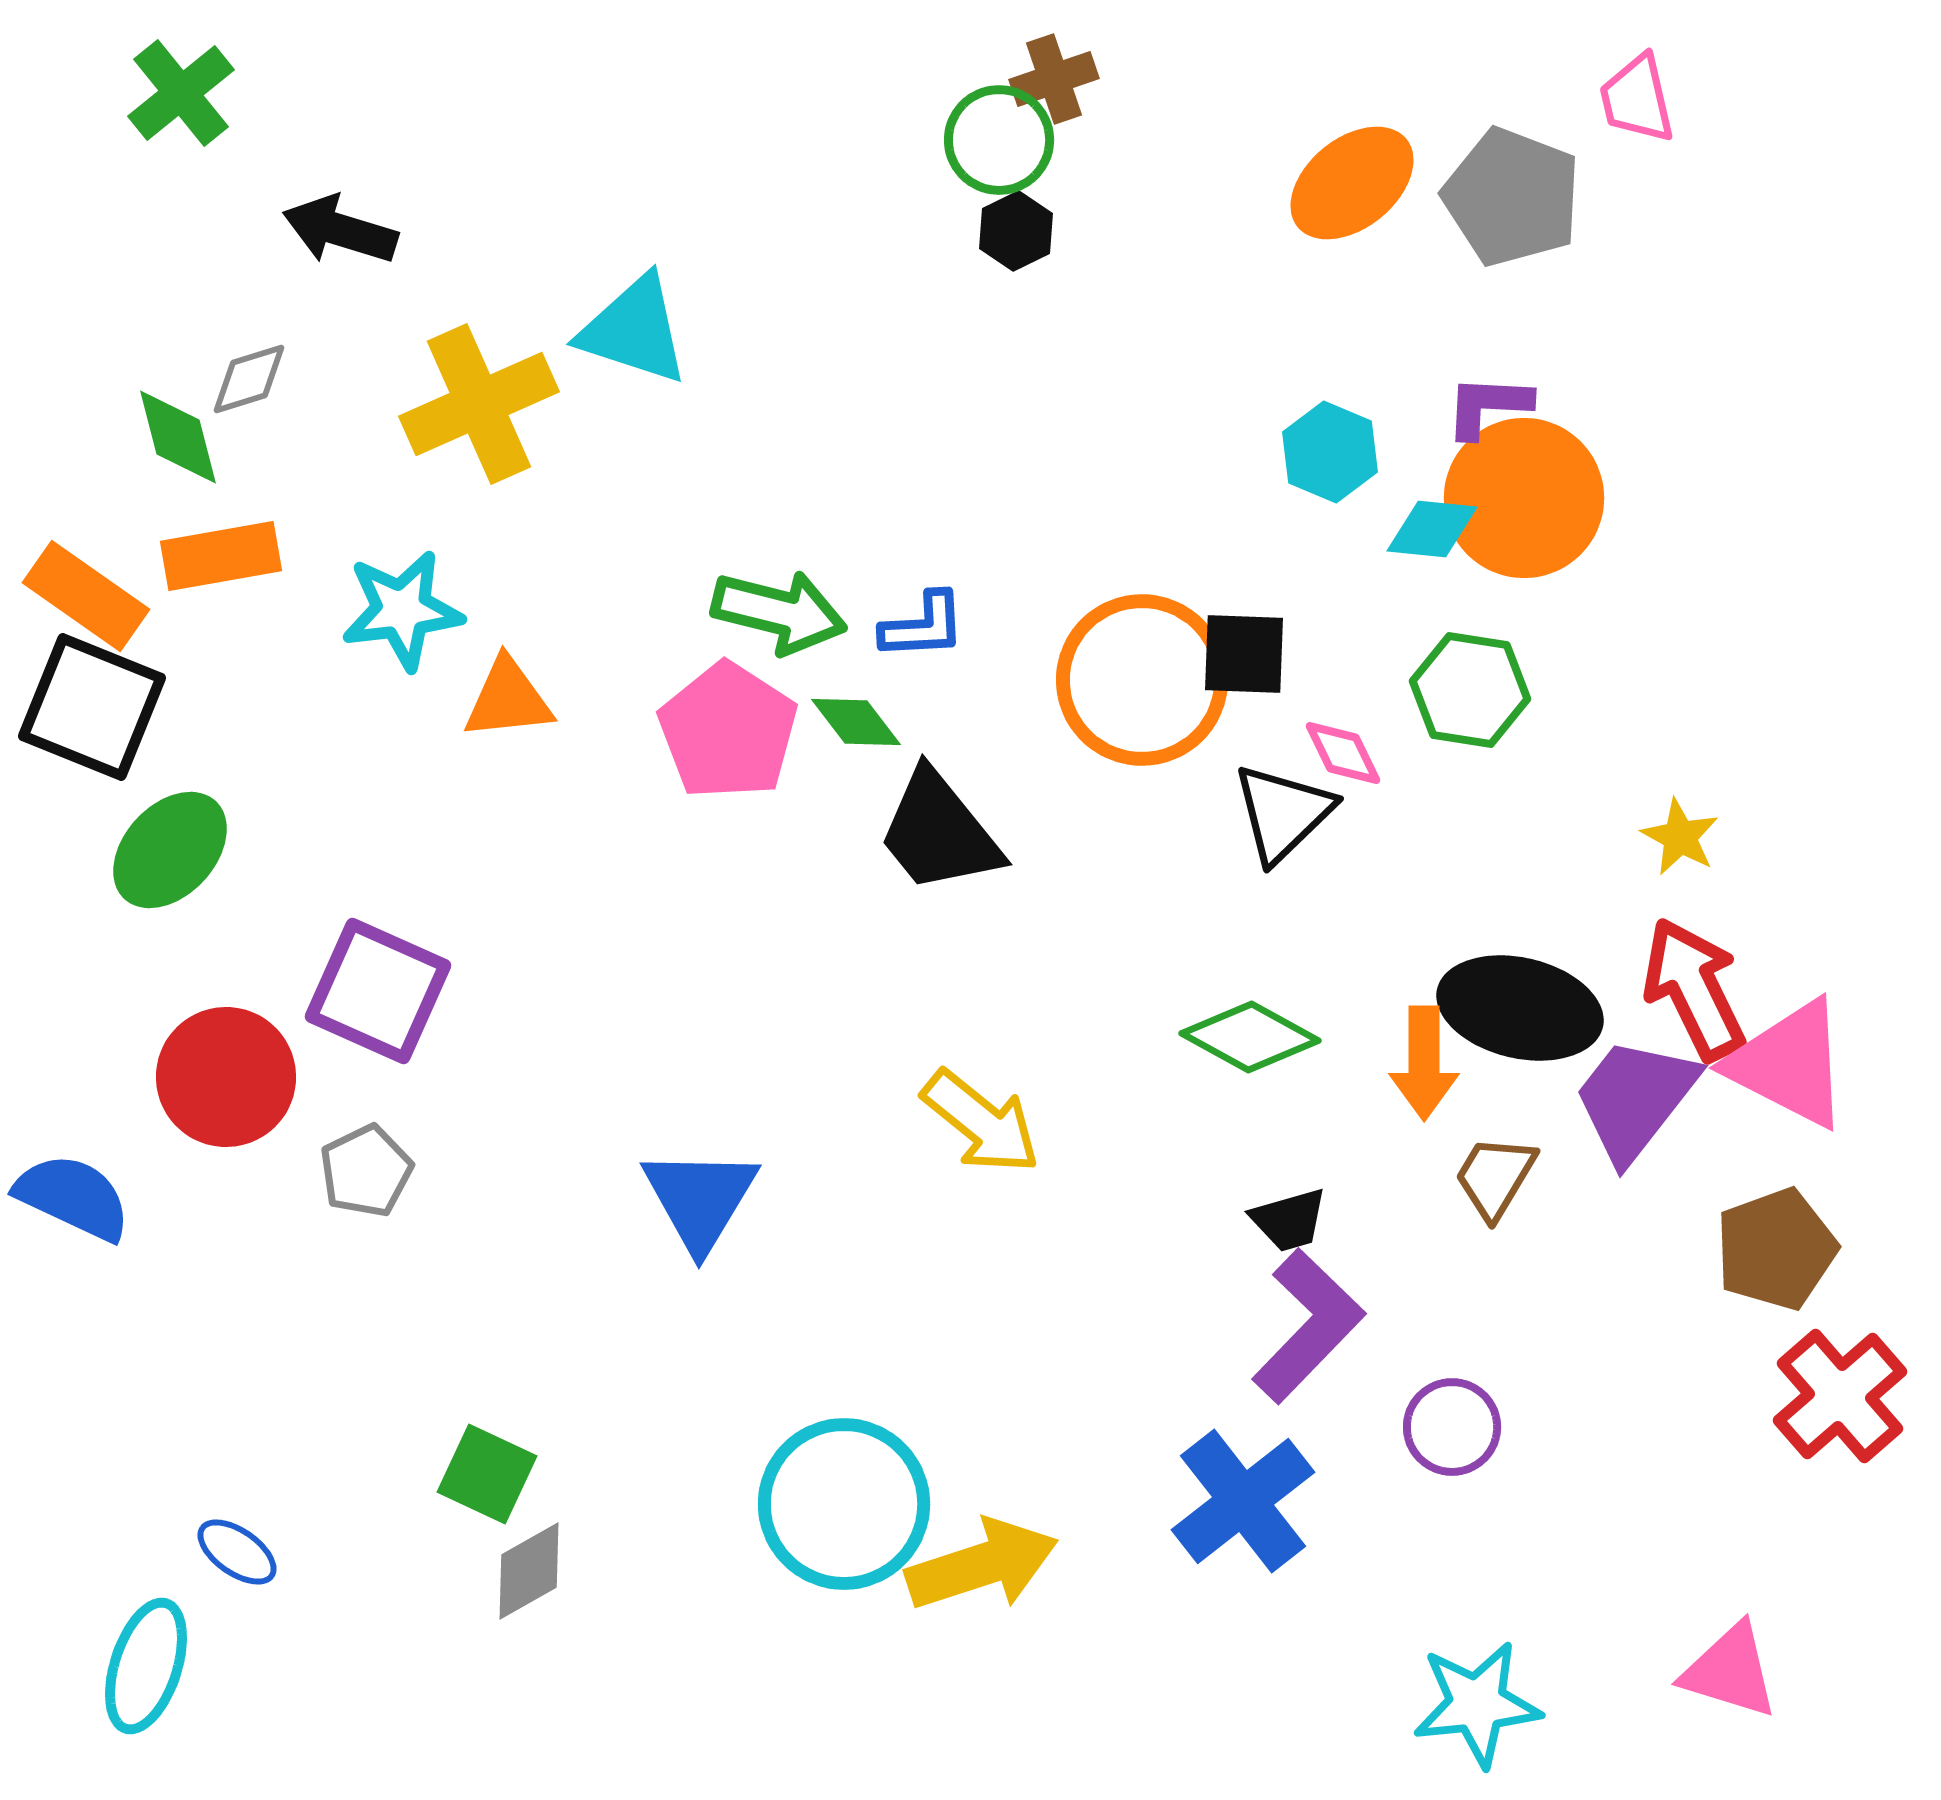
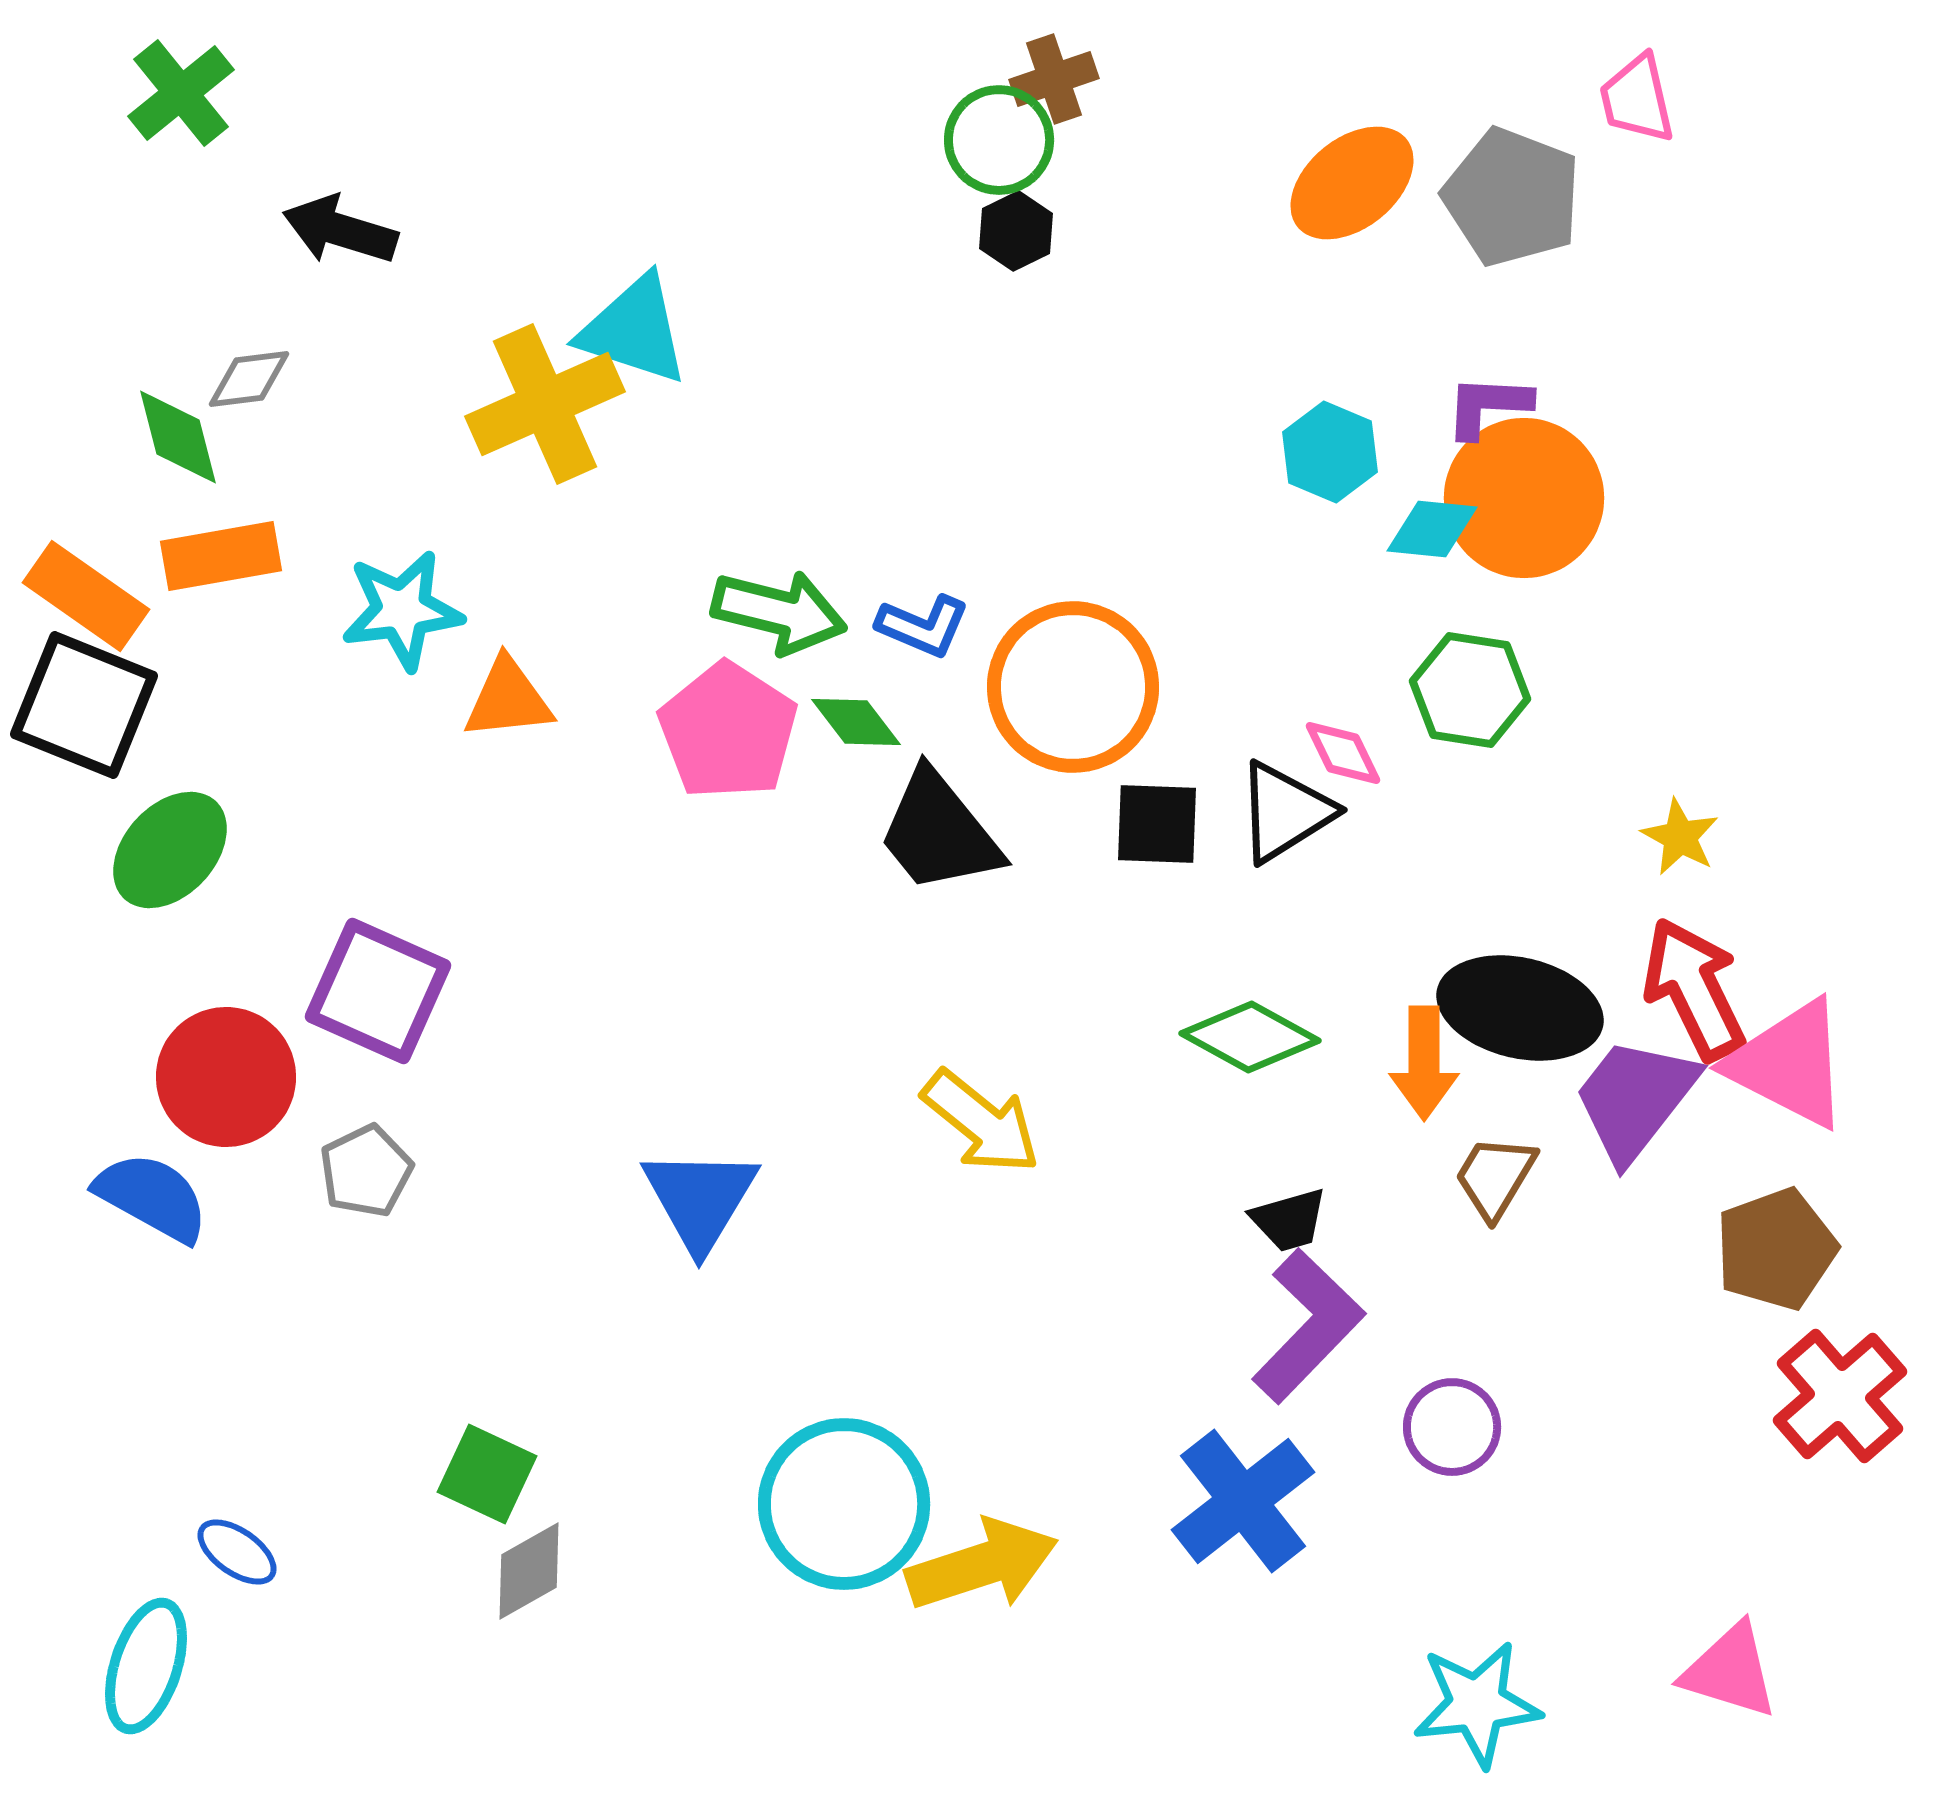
gray diamond at (249, 379): rotated 10 degrees clockwise
yellow cross at (479, 404): moved 66 px right
blue L-shape at (923, 626): rotated 26 degrees clockwise
black square at (1244, 654): moved 87 px left, 170 px down
orange circle at (1142, 680): moved 69 px left, 7 px down
black square at (92, 707): moved 8 px left, 2 px up
black triangle at (1283, 813): moved 2 px right, 1 px up; rotated 12 degrees clockwise
blue semicircle at (73, 1197): moved 79 px right; rotated 4 degrees clockwise
